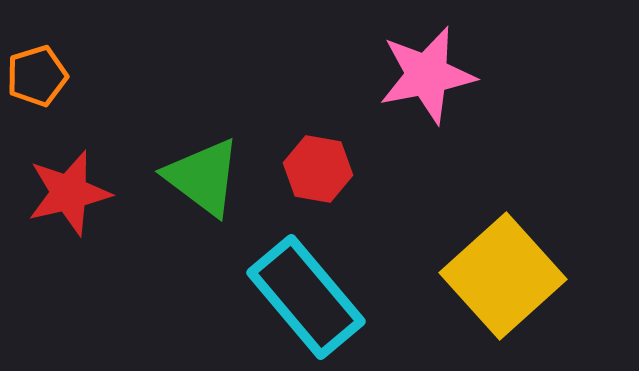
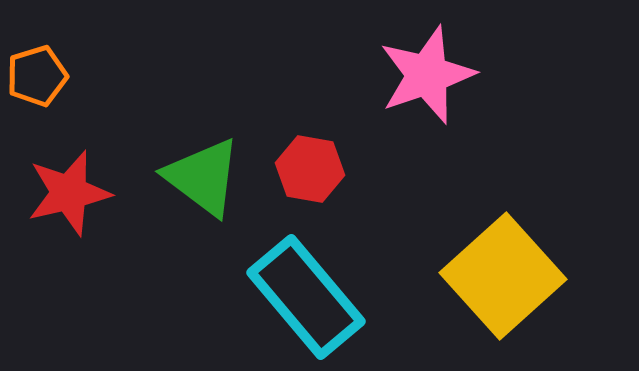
pink star: rotated 8 degrees counterclockwise
red hexagon: moved 8 px left
